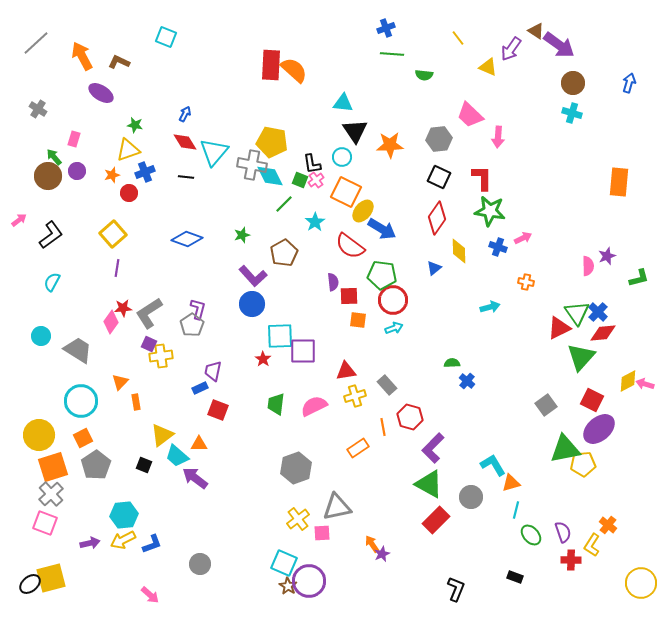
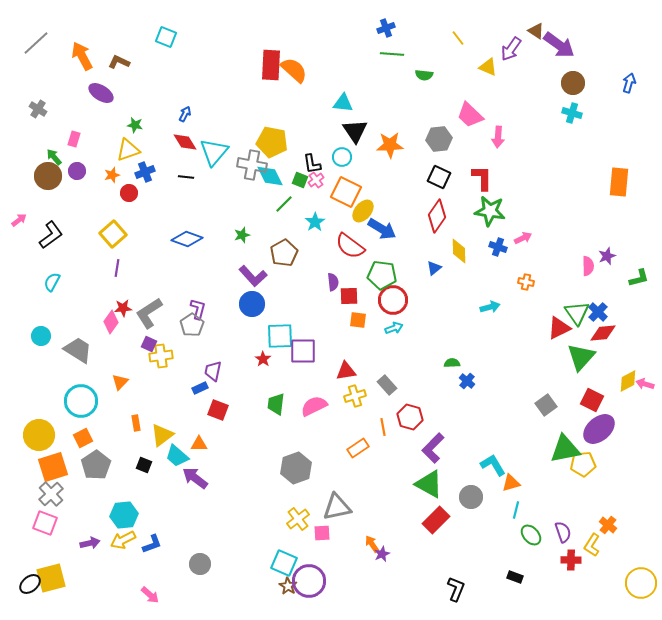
red diamond at (437, 218): moved 2 px up
orange rectangle at (136, 402): moved 21 px down
